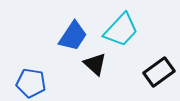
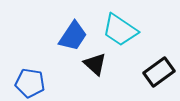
cyan trapezoid: moved 1 px left; rotated 81 degrees clockwise
blue pentagon: moved 1 px left
